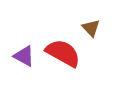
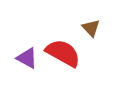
purple triangle: moved 3 px right, 2 px down
